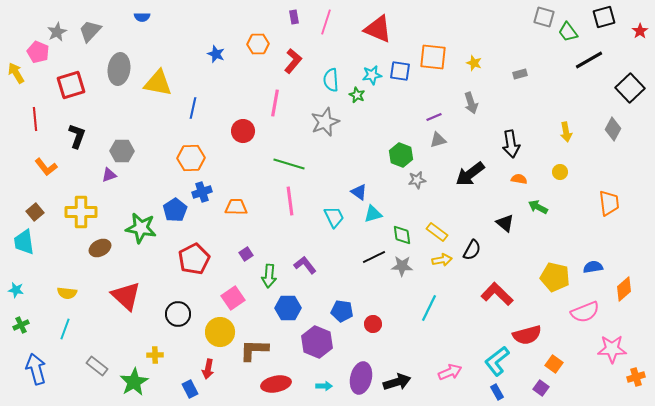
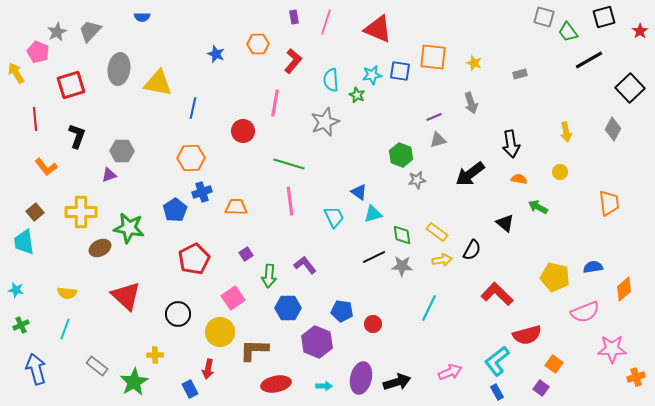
green star at (141, 228): moved 12 px left
